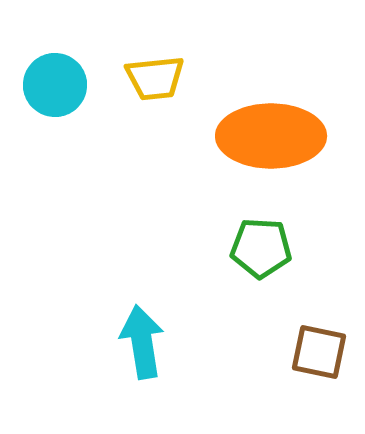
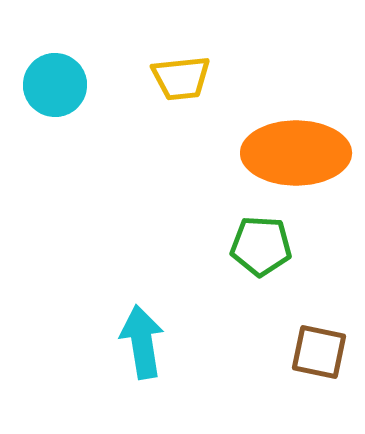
yellow trapezoid: moved 26 px right
orange ellipse: moved 25 px right, 17 px down
green pentagon: moved 2 px up
